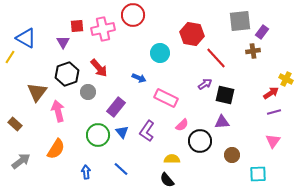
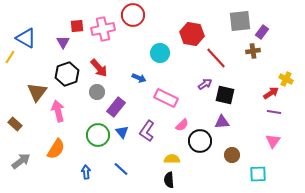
gray circle at (88, 92): moved 9 px right
purple line at (274, 112): rotated 24 degrees clockwise
black semicircle at (167, 180): moved 2 px right; rotated 35 degrees clockwise
